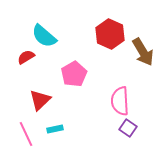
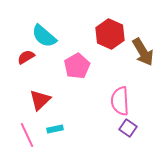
pink pentagon: moved 3 px right, 8 px up
pink line: moved 1 px right, 1 px down
